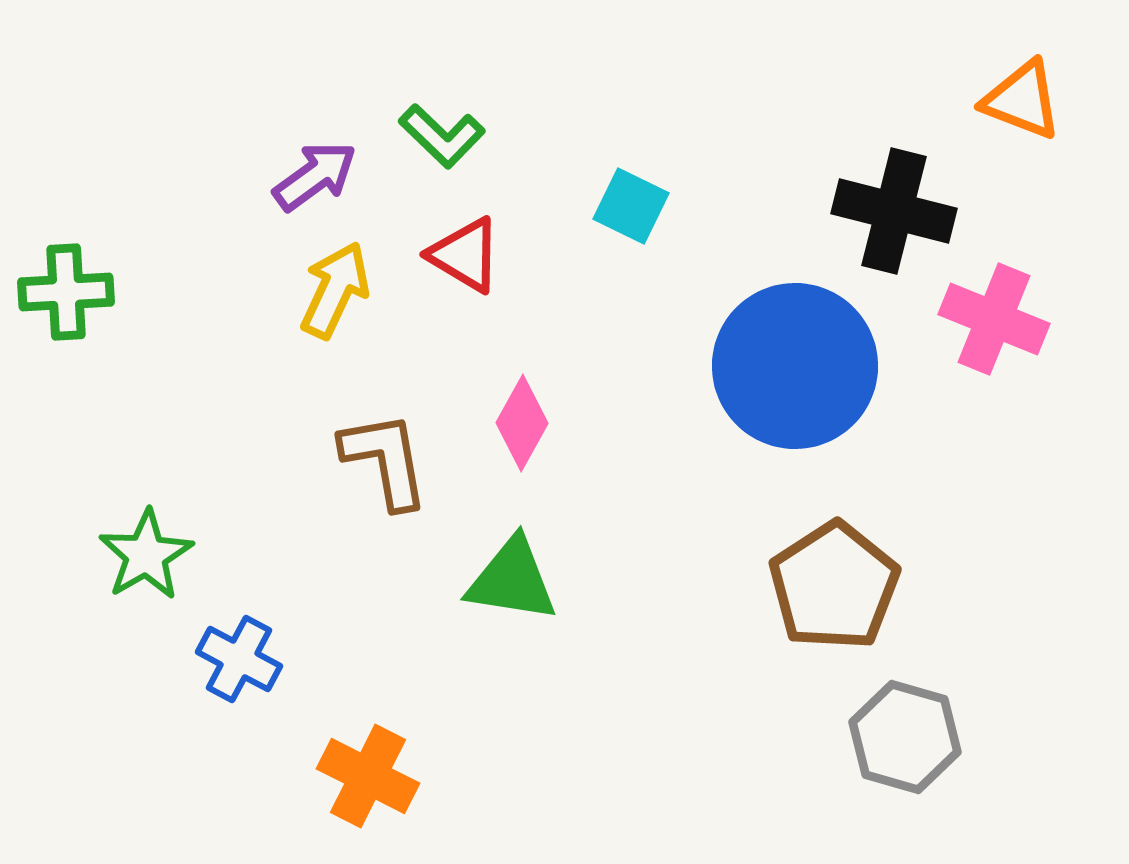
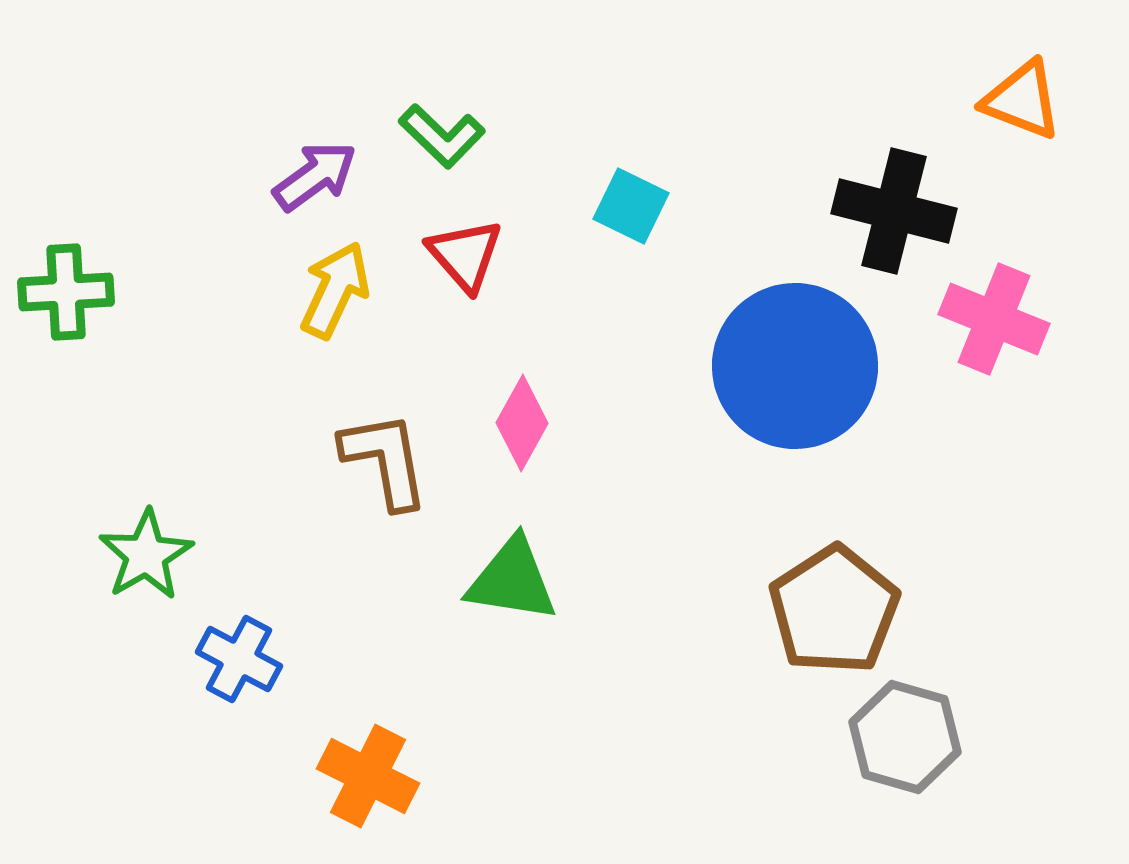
red triangle: rotated 18 degrees clockwise
brown pentagon: moved 24 px down
